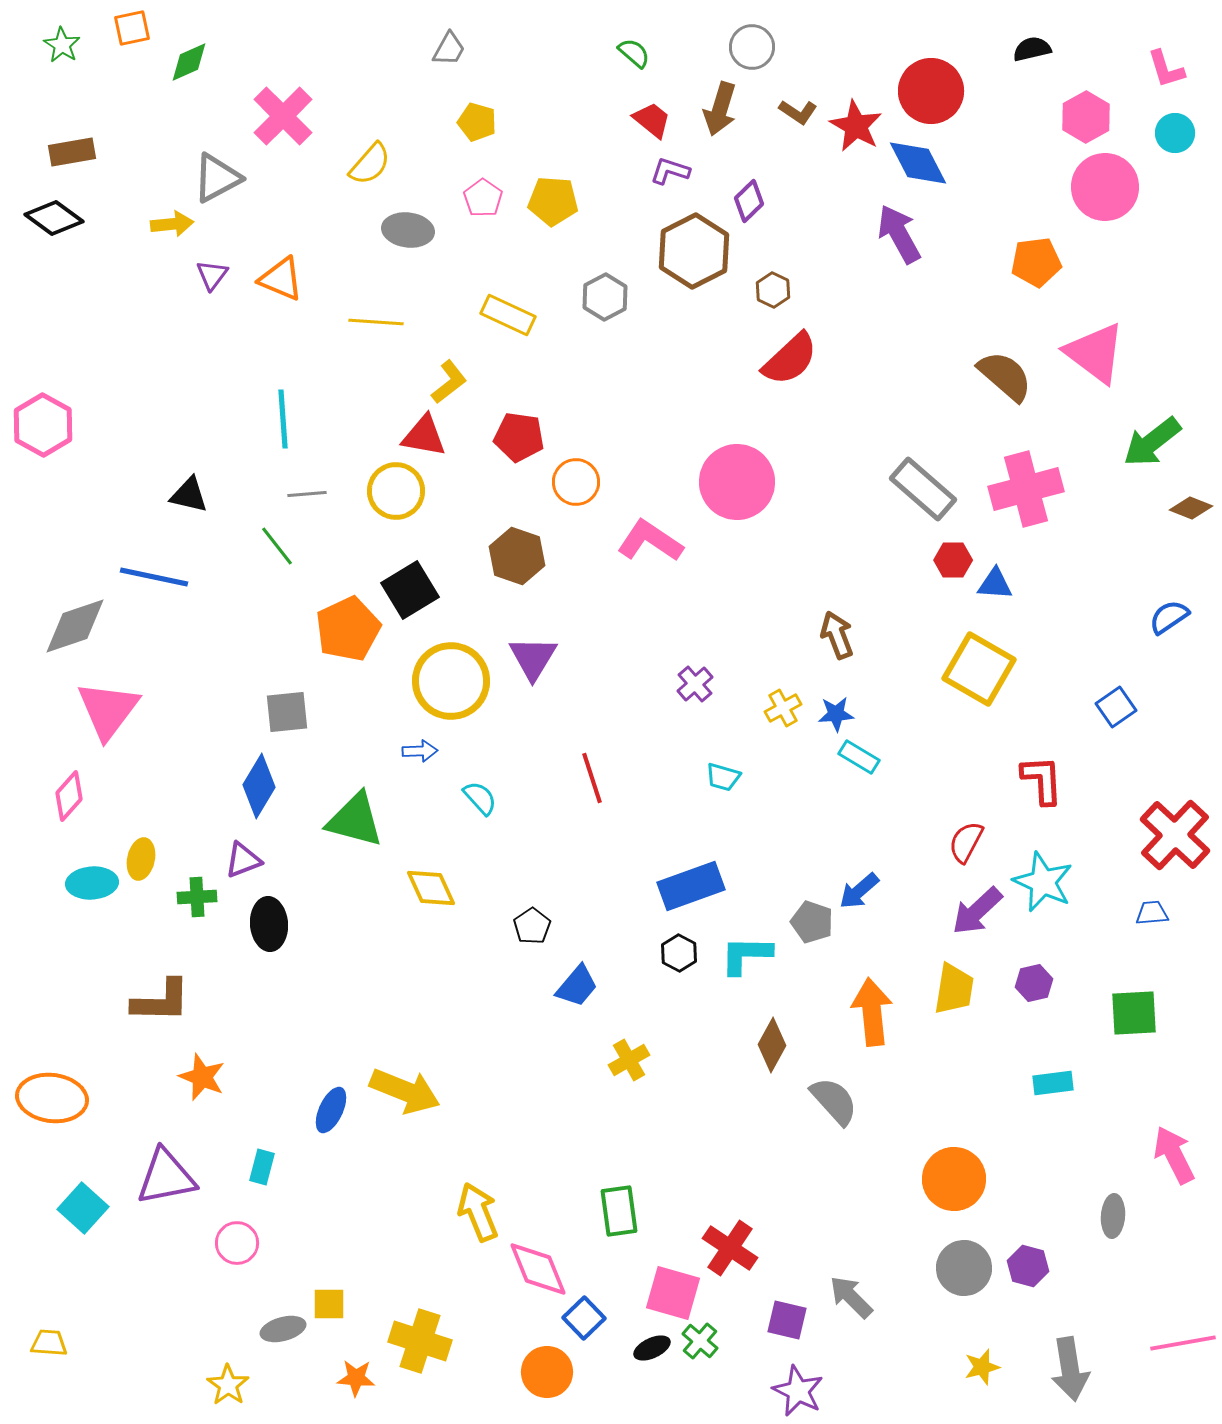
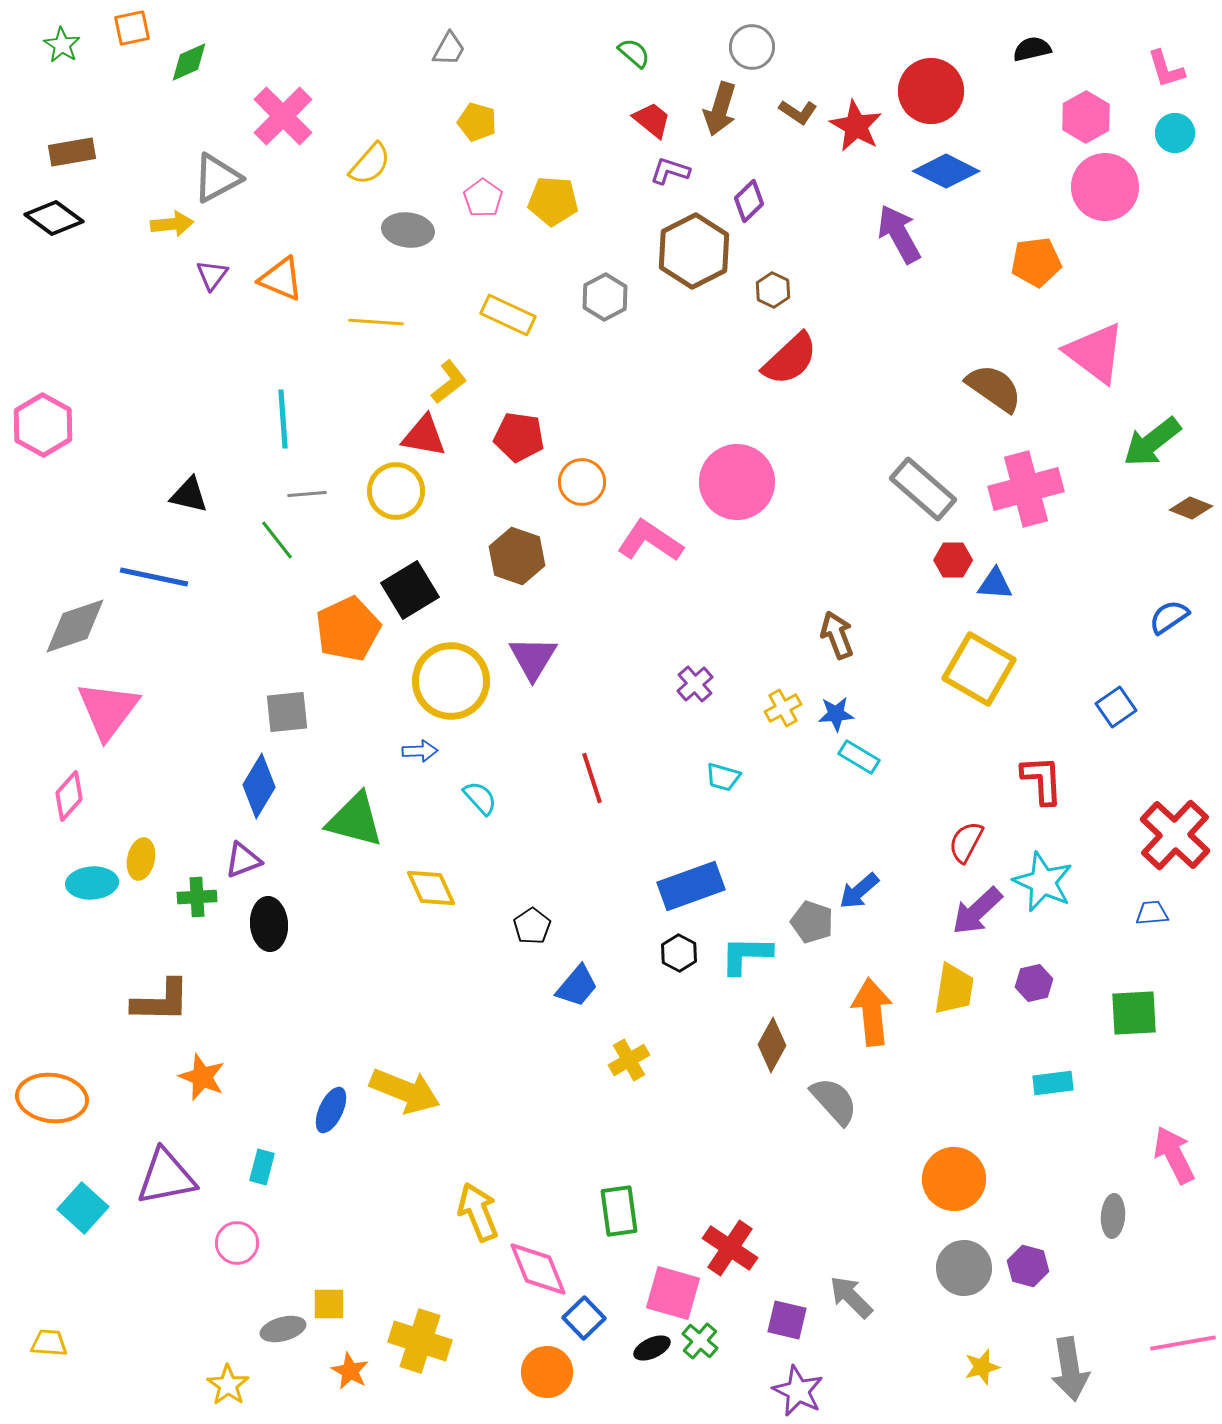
blue diamond at (918, 163): moved 28 px right, 8 px down; rotated 36 degrees counterclockwise
brown semicircle at (1005, 376): moved 11 px left, 12 px down; rotated 6 degrees counterclockwise
orange circle at (576, 482): moved 6 px right
green line at (277, 546): moved 6 px up
orange star at (356, 1378): moved 6 px left, 7 px up; rotated 24 degrees clockwise
